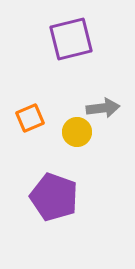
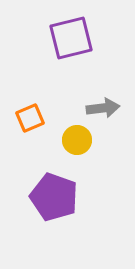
purple square: moved 1 px up
yellow circle: moved 8 px down
